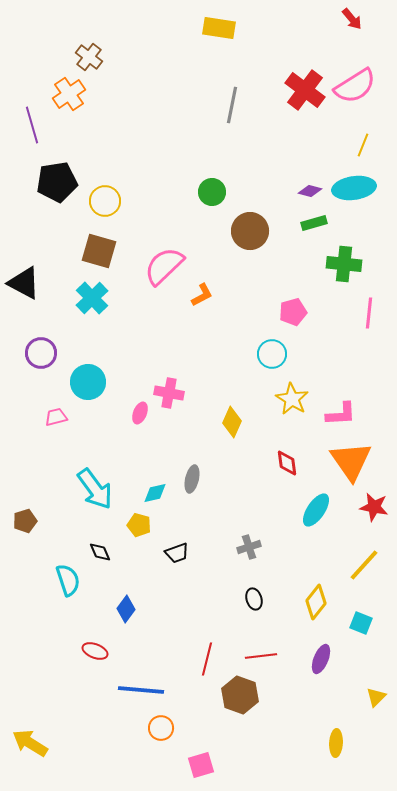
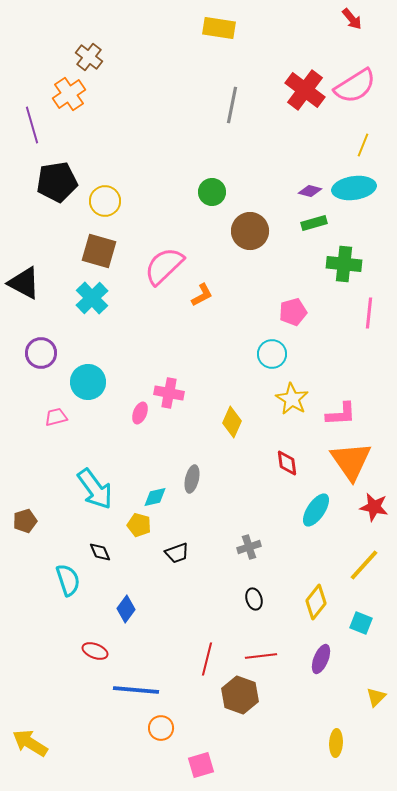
cyan diamond at (155, 493): moved 4 px down
blue line at (141, 690): moved 5 px left
